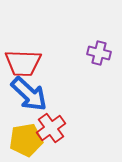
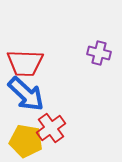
red trapezoid: moved 2 px right
blue arrow: moved 3 px left
yellow pentagon: moved 1 px down; rotated 20 degrees clockwise
